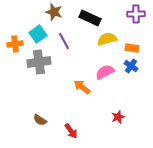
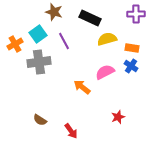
orange cross: rotated 21 degrees counterclockwise
